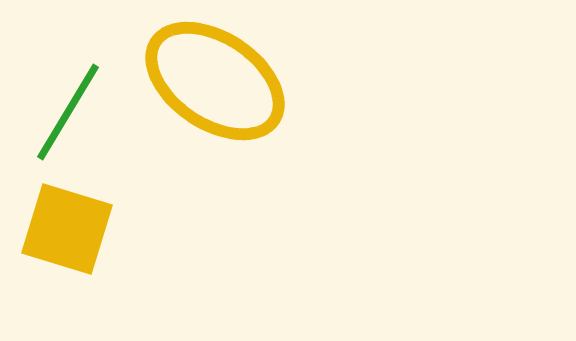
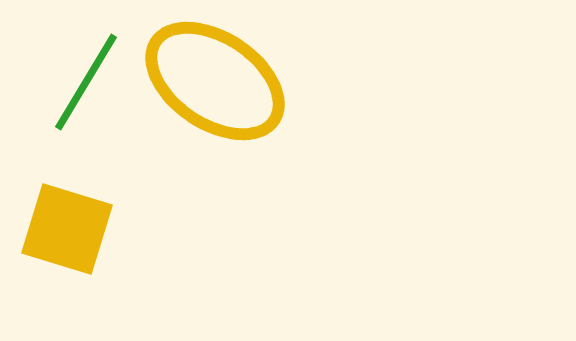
green line: moved 18 px right, 30 px up
